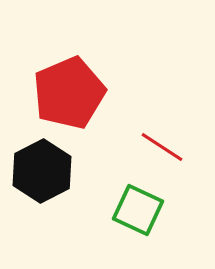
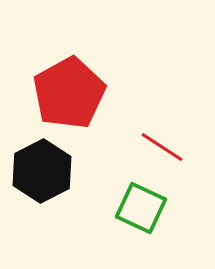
red pentagon: rotated 6 degrees counterclockwise
green square: moved 3 px right, 2 px up
